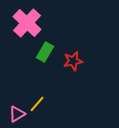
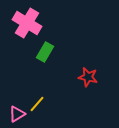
pink cross: rotated 12 degrees counterclockwise
red star: moved 15 px right, 16 px down; rotated 24 degrees clockwise
